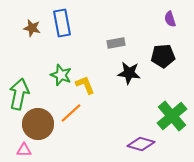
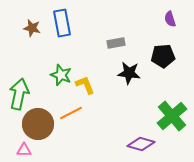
orange line: rotated 15 degrees clockwise
